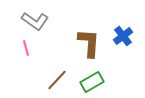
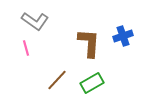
blue cross: rotated 18 degrees clockwise
green rectangle: moved 1 px down
